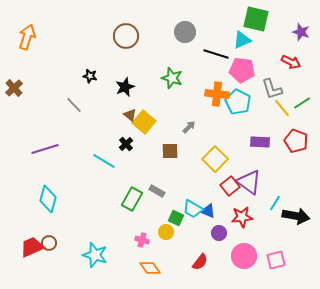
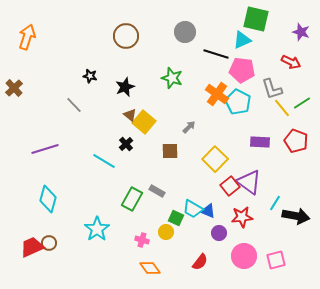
orange cross at (217, 94): rotated 30 degrees clockwise
cyan star at (95, 255): moved 2 px right, 26 px up; rotated 20 degrees clockwise
